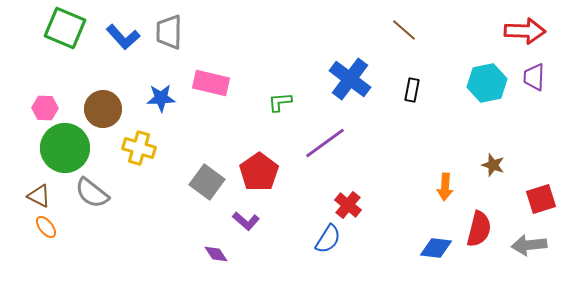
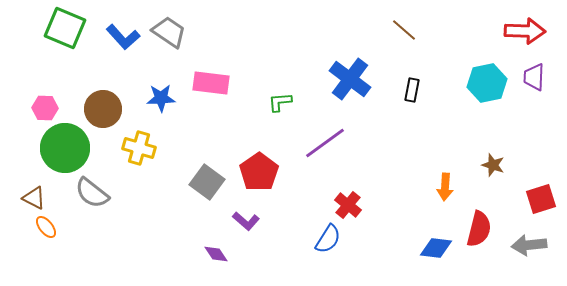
gray trapezoid: rotated 123 degrees clockwise
pink rectangle: rotated 6 degrees counterclockwise
brown triangle: moved 5 px left, 2 px down
